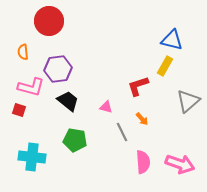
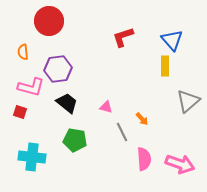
blue triangle: rotated 35 degrees clockwise
yellow rectangle: rotated 30 degrees counterclockwise
red L-shape: moved 15 px left, 49 px up
black trapezoid: moved 1 px left, 2 px down
red square: moved 1 px right, 2 px down
pink semicircle: moved 1 px right, 3 px up
